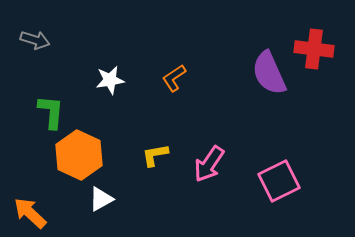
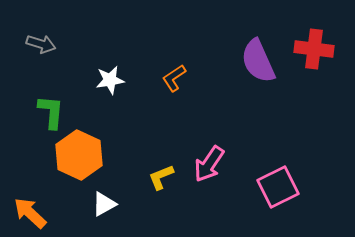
gray arrow: moved 6 px right, 4 px down
purple semicircle: moved 11 px left, 12 px up
yellow L-shape: moved 6 px right, 22 px down; rotated 12 degrees counterclockwise
pink square: moved 1 px left, 6 px down
white triangle: moved 3 px right, 5 px down
